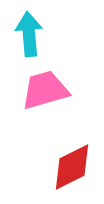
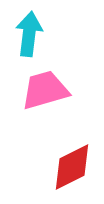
cyan arrow: rotated 12 degrees clockwise
